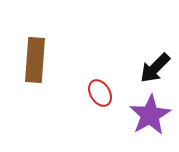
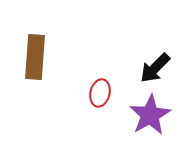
brown rectangle: moved 3 px up
red ellipse: rotated 44 degrees clockwise
